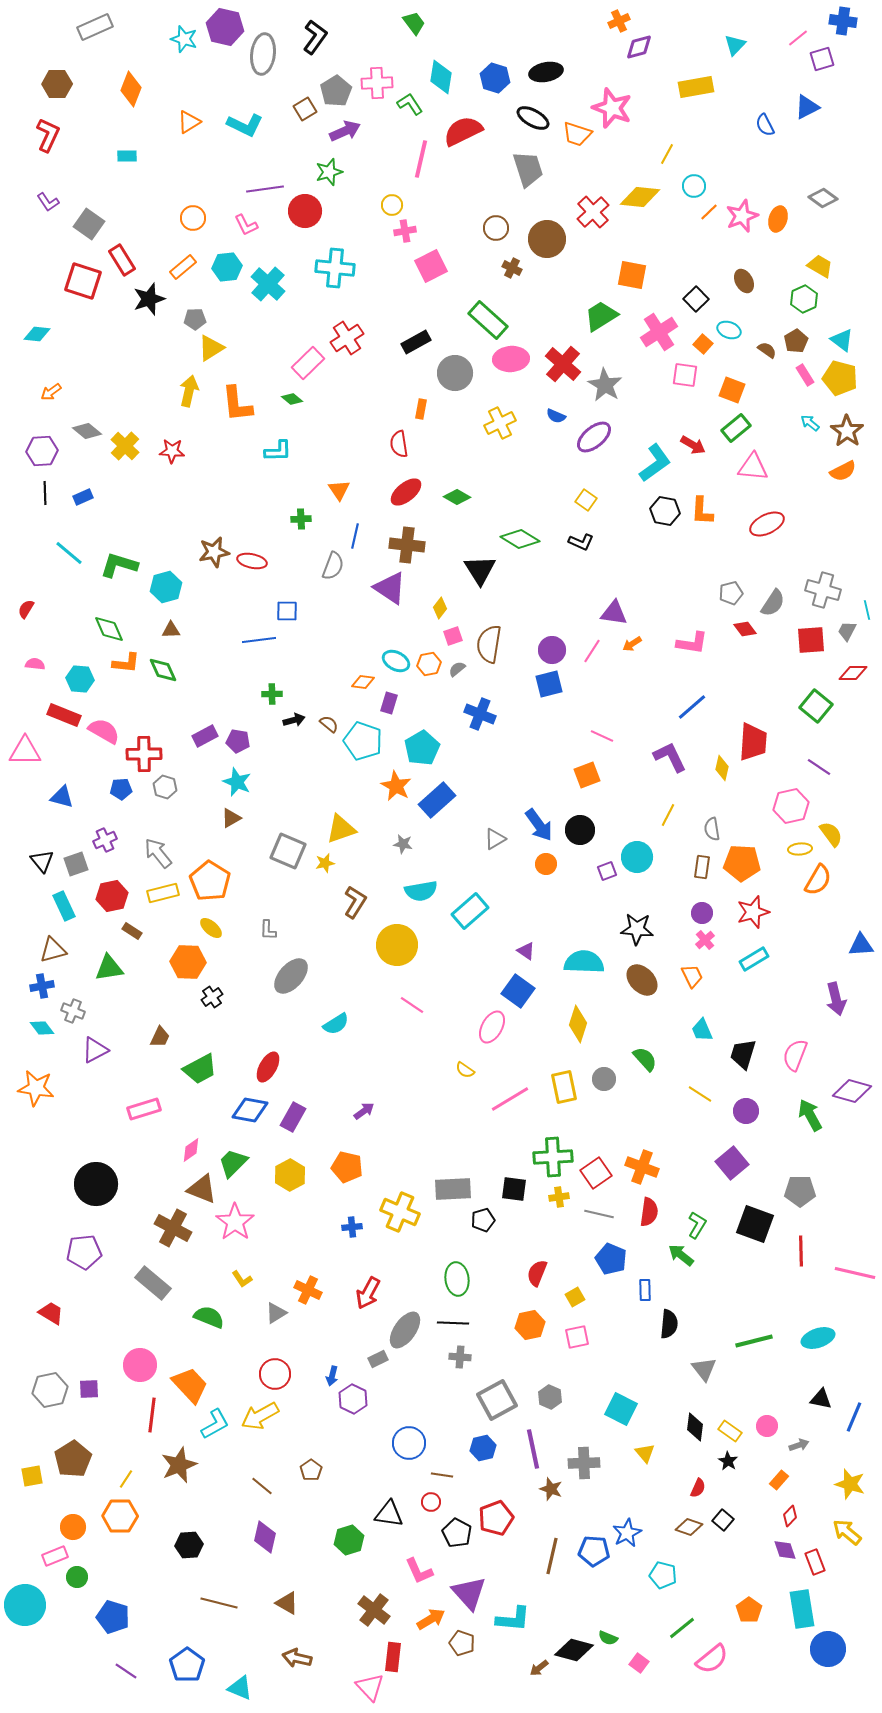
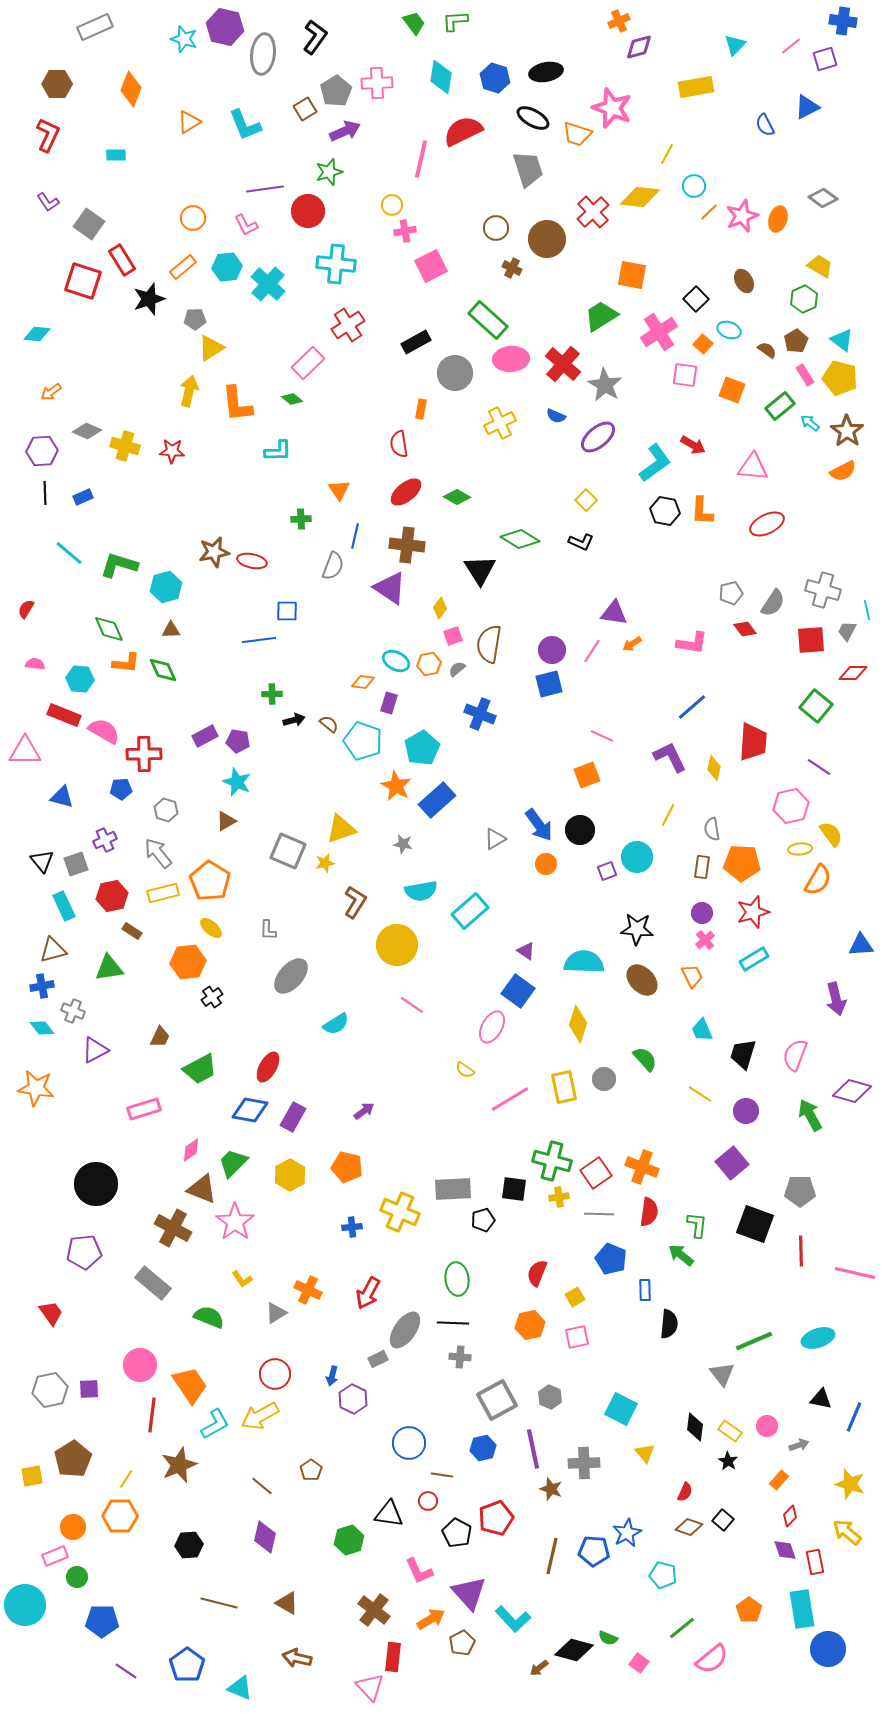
pink line at (798, 38): moved 7 px left, 8 px down
purple square at (822, 59): moved 3 px right
green L-shape at (410, 104): moved 45 px right, 83 px up; rotated 60 degrees counterclockwise
cyan L-shape at (245, 125): rotated 42 degrees clockwise
cyan rectangle at (127, 156): moved 11 px left, 1 px up
red circle at (305, 211): moved 3 px right
cyan cross at (335, 268): moved 1 px right, 4 px up
red cross at (347, 338): moved 1 px right, 13 px up
green rectangle at (736, 428): moved 44 px right, 22 px up
gray diamond at (87, 431): rotated 16 degrees counterclockwise
purple ellipse at (594, 437): moved 4 px right
yellow cross at (125, 446): rotated 28 degrees counterclockwise
yellow square at (586, 500): rotated 10 degrees clockwise
yellow diamond at (722, 768): moved 8 px left
gray hexagon at (165, 787): moved 1 px right, 23 px down
brown triangle at (231, 818): moved 5 px left, 3 px down
orange hexagon at (188, 962): rotated 8 degrees counterclockwise
green cross at (553, 1157): moved 1 px left, 4 px down; rotated 18 degrees clockwise
gray line at (599, 1214): rotated 12 degrees counterclockwise
green L-shape at (697, 1225): rotated 24 degrees counterclockwise
red trapezoid at (51, 1313): rotated 24 degrees clockwise
green line at (754, 1341): rotated 9 degrees counterclockwise
gray triangle at (704, 1369): moved 18 px right, 5 px down
orange trapezoid at (190, 1385): rotated 9 degrees clockwise
red semicircle at (698, 1488): moved 13 px left, 4 px down
red circle at (431, 1502): moved 3 px left, 1 px up
red rectangle at (815, 1562): rotated 10 degrees clockwise
blue pentagon at (113, 1617): moved 11 px left, 4 px down; rotated 16 degrees counterclockwise
cyan L-shape at (513, 1619): rotated 42 degrees clockwise
brown pentagon at (462, 1643): rotated 25 degrees clockwise
